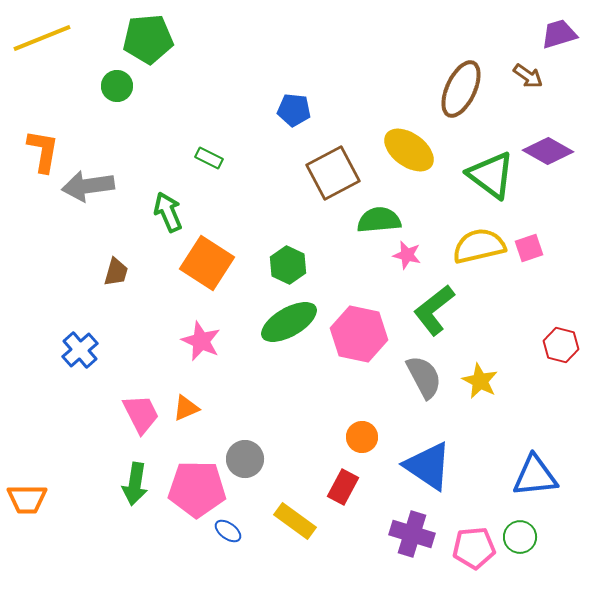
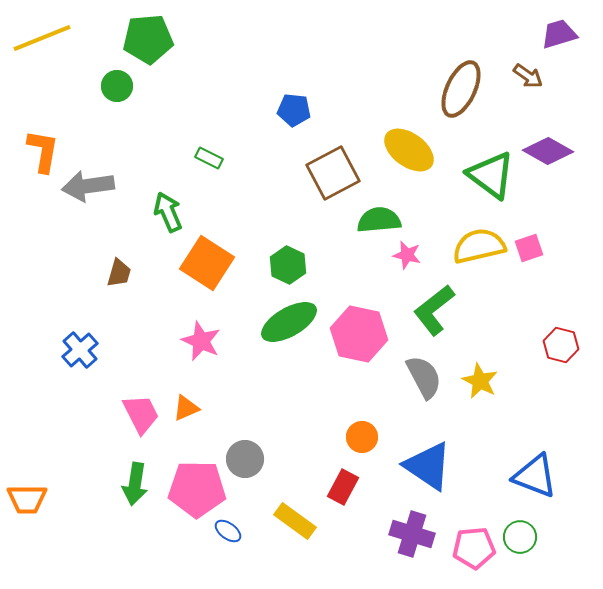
brown trapezoid at (116, 272): moved 3 px right, 1 px down
blue triangle at (535, 476): rotated 27 degrees clockwise
